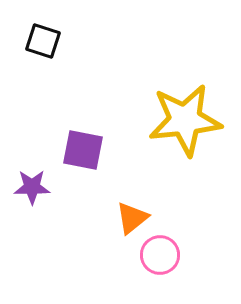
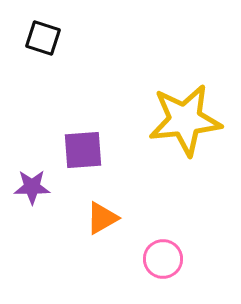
black square: moved 3 px up
purple square: rotated 15 degrees counterclockwise
orange triangle: moved 30 px left; rotated 9 degrees clockwise
pink circle: moved 3 px right, 4 px down
